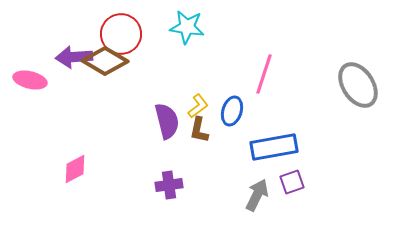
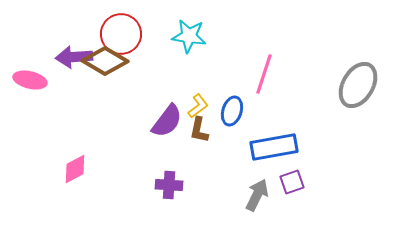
cyan star: moved 2 px right, 9 px down
gray ellipse: rotated 63 degrees clockwise
purple semicircle: rotated 51 degrees clockwise
purple cross: rotated 12 degrees clockwise
